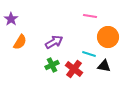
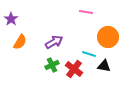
pink line: moved 4 px left, 4 px up
